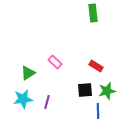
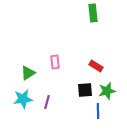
pink rectangle: rotated 40 degrees clockwise
